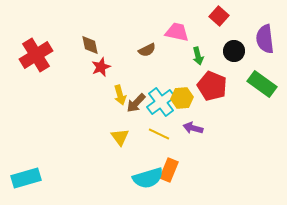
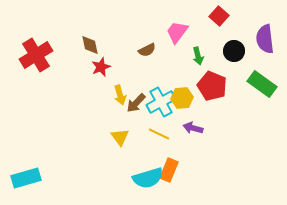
pink trapezoid: rotated 65 degrees counterclockwise
cyan cross: rotated 8 degrees clockwise
